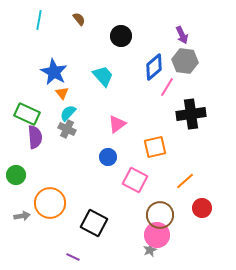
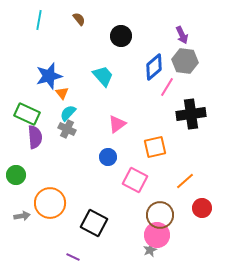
blue star: moved 5 px left, 4 px down; rotated 28 degrees clockwise
